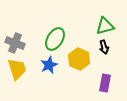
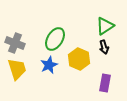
green triangle: rotated 18 degrees counterclockwise
